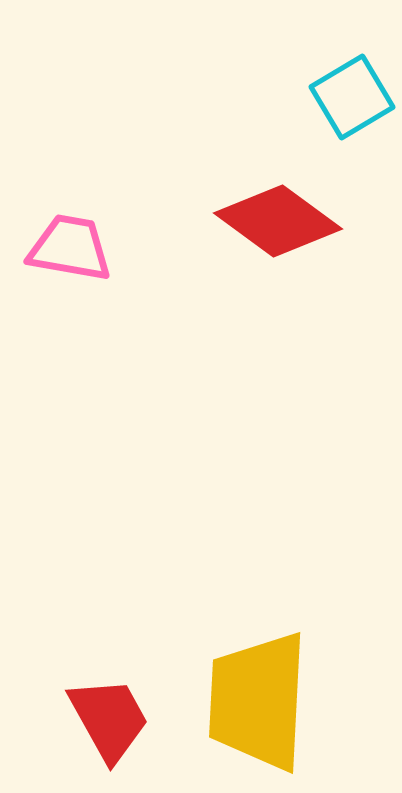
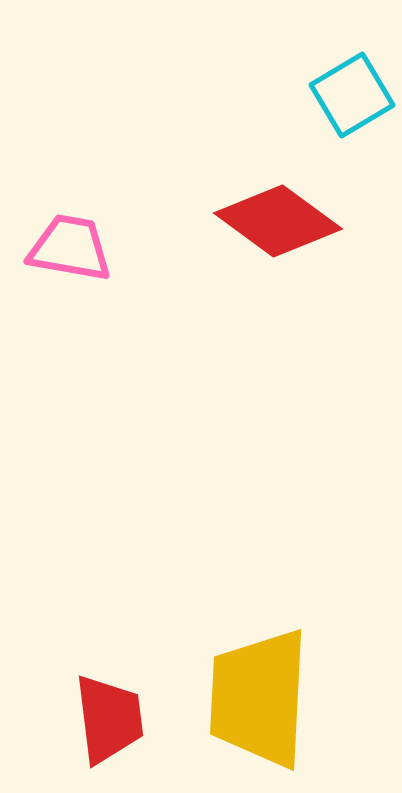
cyan square: moved 2 px up
yellow trapezoid: moved 1 px right, 3 px up
red trapezoid: rotated 22 degrees clockwise
